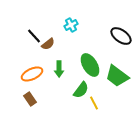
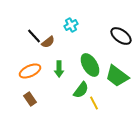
brown semicircle: moved 2 px up
orange ellipse: moved 2 px left, 3 px up
